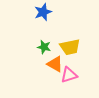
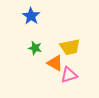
blue star: moved 12 px left, 4 px down; rotated 18 degrees counterclockwise
green star: moved 9 px left, 1 px down
orange triangle: moved 1 px up
